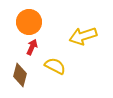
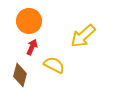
orange circle: moved 1 px up
yellow arrow: rotated 24 degrees counterclockwise
yellow semicircle: moved 1 px left, 1 px up
